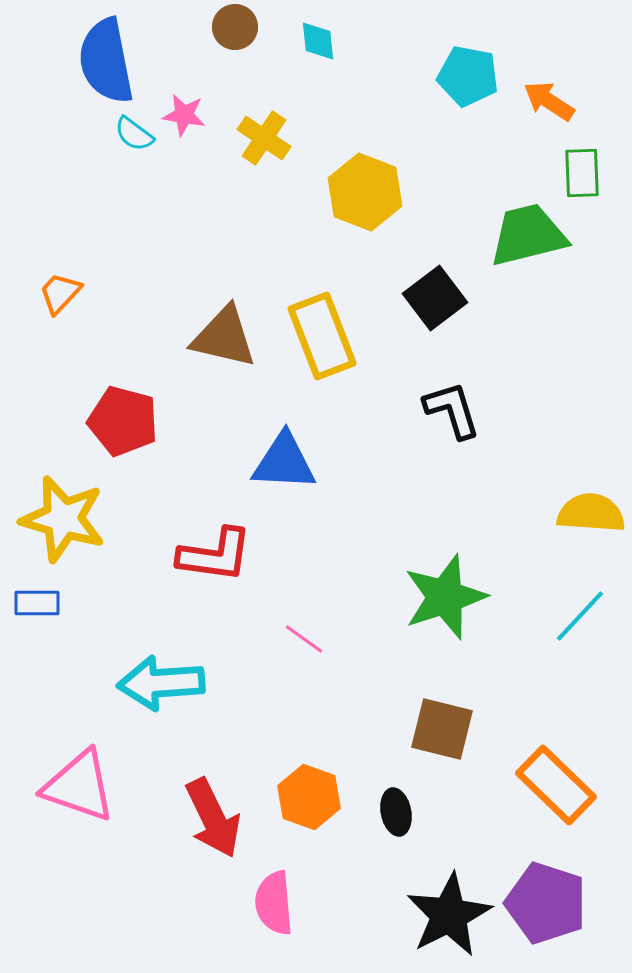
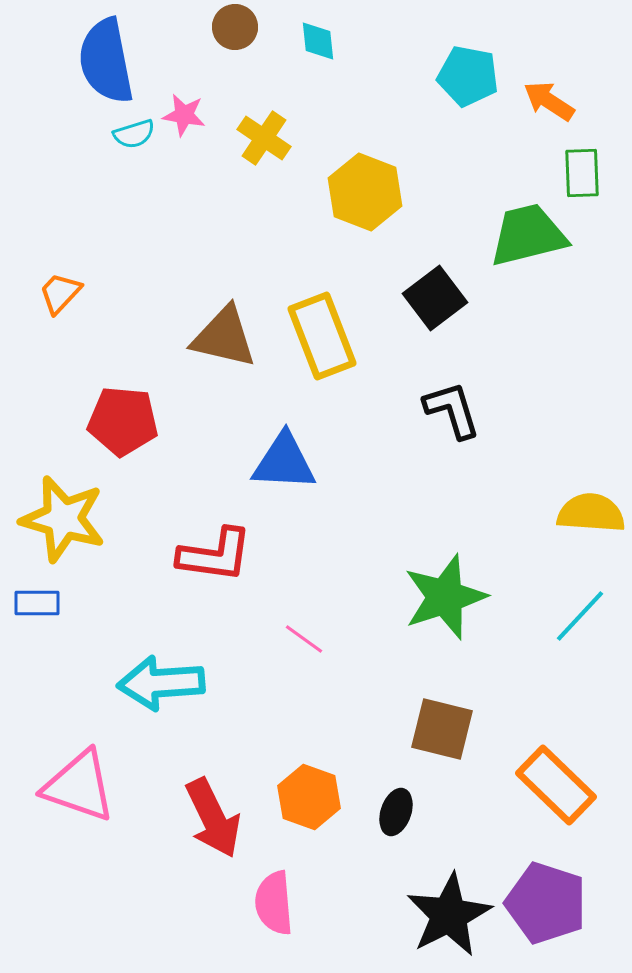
cyan semicircle: rotated 54 degrees counterclockwise
red pentagon: rotated 10 degrees counterclockwise
black ellipse: rotated 30 degrees clockwise
